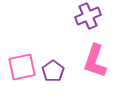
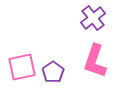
purple cross: moved 5 px right, 2 px down; rotated 15 degrees counterclockwise
purple pentagon: moved 1 px down
